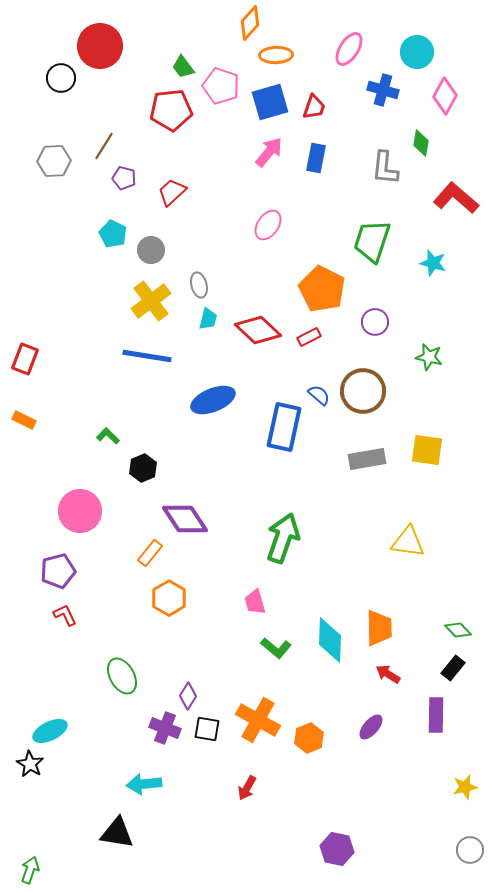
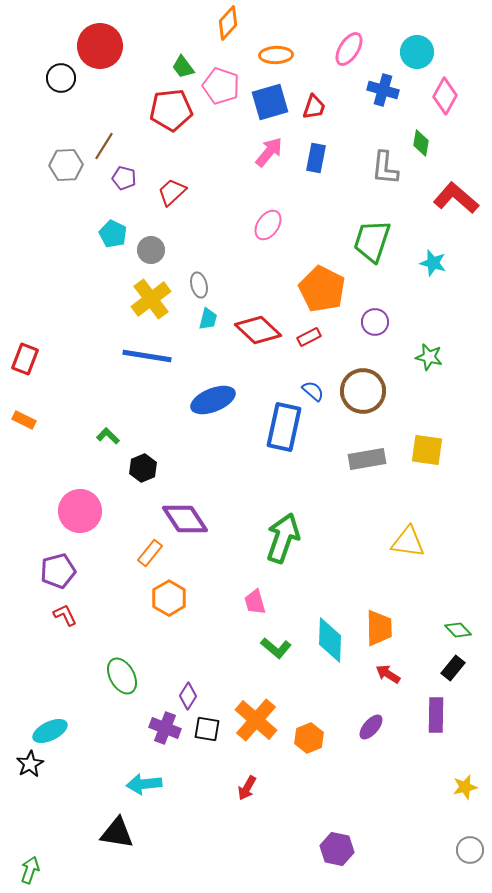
orange diamond at (250, 23): moved 22 px left
gray hexagon at (54, 161): moved 12 px right, 4 px down
yellow cross at (151, 301): moved 2 px up
blue semicircle at (319, 395): moved 6 px left, 4 px up
orange cross at (258, 720): moved 2 px left; rotated 12 degrees clockwise
black star at (30, 764): rotated 12 degrees clockwise
